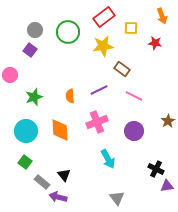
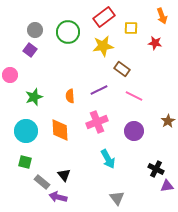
green square: rotated 24 degrees counterclockwise
